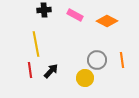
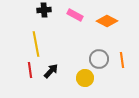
gray circle: moved 2 px right, 1 px up
